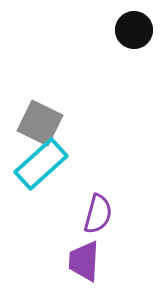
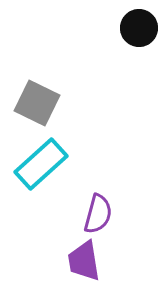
black circle: moved 5 px right, 2 px up
gray square: moved 3 px left, 20 px up
purple trapezoid: rotated 12 degrees counterclockwise
